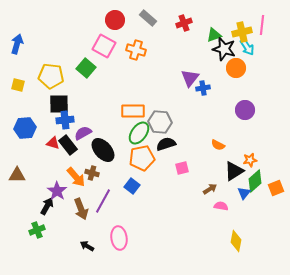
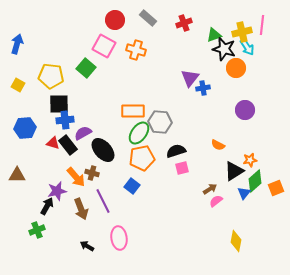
yellow square at (18, 85): rotated 16 degrees clockwise
black semicircle at (166, 144): moved 10 px right, 7 px down
purple star at (57, 191): rotated 24 degrees clockwise
purple line at (103, 201): rotated 55 degrees counterclockwise
pink semicircle at (221, 206): moved 5 px left, 5 px up; rotated 48 degrees counterclockwise
